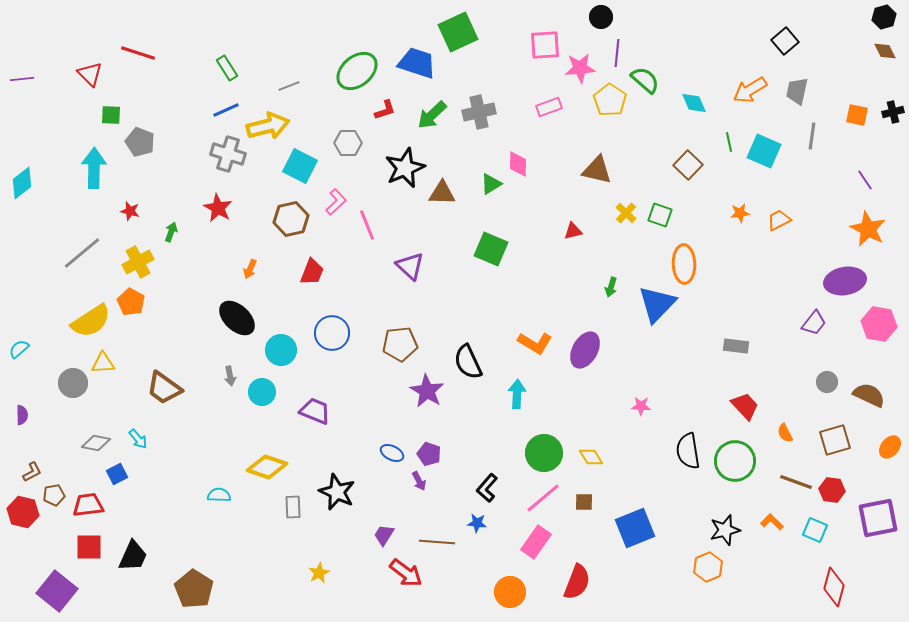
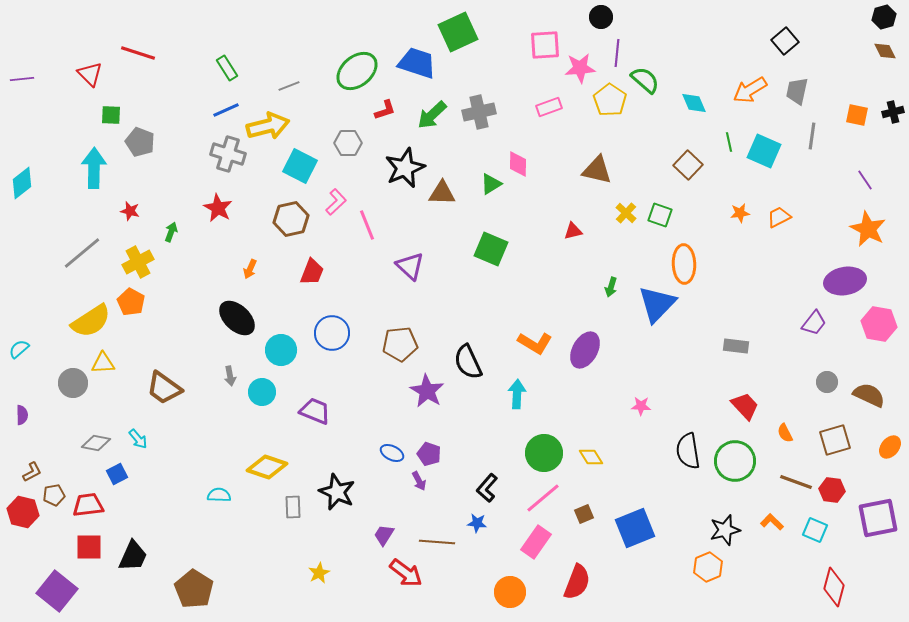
orange trapezoid at (779, 220): moved 3 px up
brown square at (584, 502): moved 12 px down; rotated 24 degrees counterclockwise
